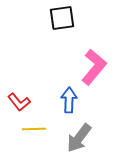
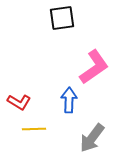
pink L-shape: rotated 15 degrees clockwise
red L-shape: rotated 20 degrees counterclockwise
gray arrow: moved 13 px right
